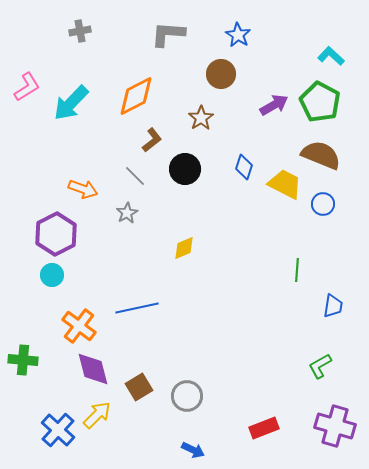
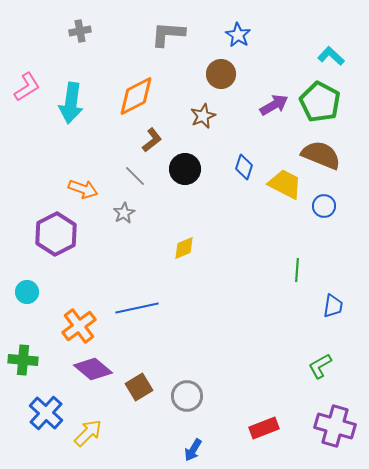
cyan arrow: rotated 36 degrees counterclockwise
brown star: moved 2 px right, 2 px up; rotated 10 degrees clockwise
blue circle: moved 1 px right, 2 px down
gray star: moved 3 px left
cyan circle: moved 25 px left, 17 px down
orange cross: rotated 16 degrees clockwise
purple diamond: rotated 36 degrees counterclockwise
yellow arrow: moved 9 px left, 18 px down
blue cross: moved 12 px left, 17 px up
blue arrow: rotated 95 degrees clockwise
